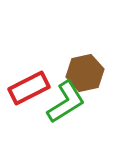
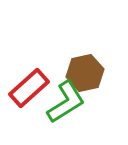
red rectangle: rotated 15 degrees counterclockwise
